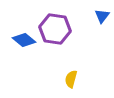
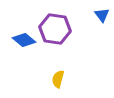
blue triangle: moved 1 px up; rotated 14 degrees counterclockwise
yellow semicircle: moved 13 px left
